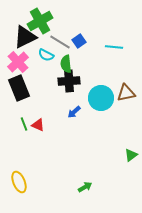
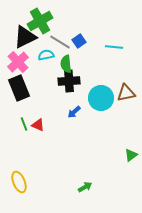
cyan semicircle: rotated 140 degrees clockwise
